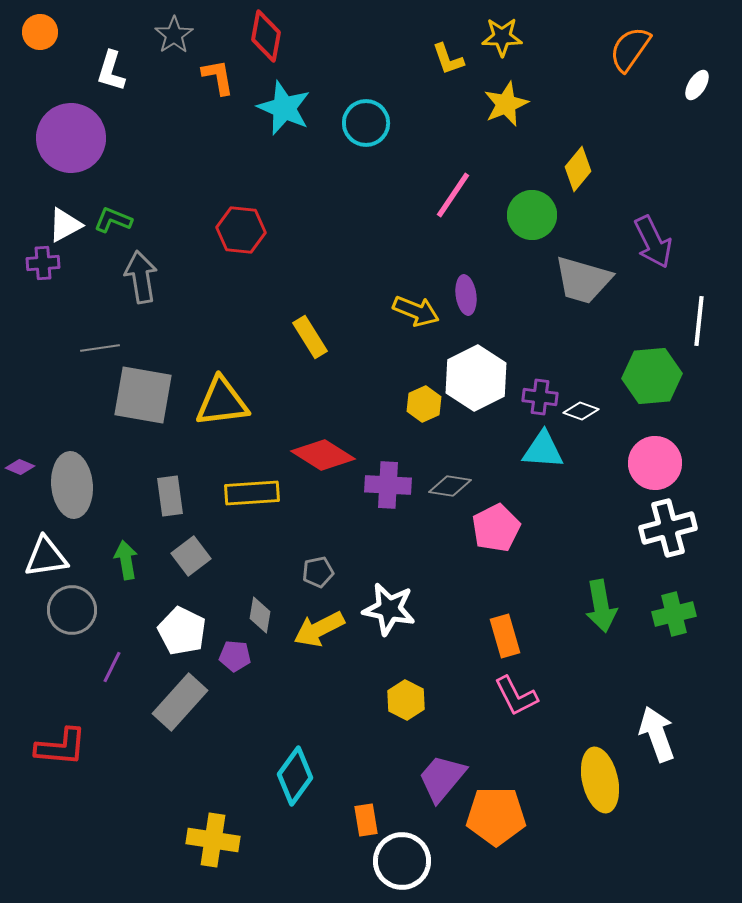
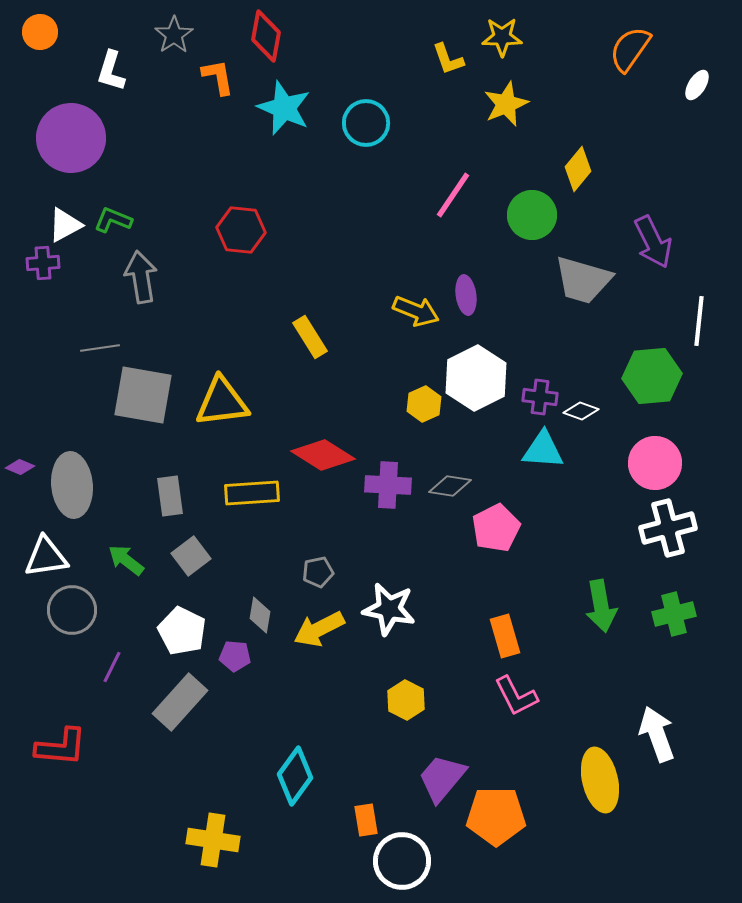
green arrow at (126, 560): rotated 42 degrees counterclockwise
